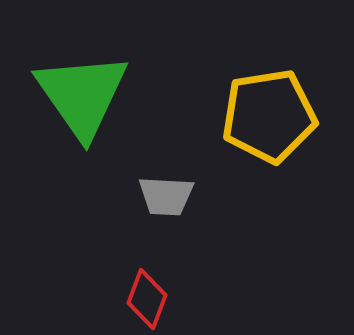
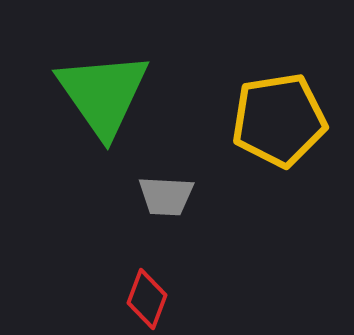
green triangle: moved 21 px right, 1 px up
yellow pentagon: moved 10 px right, 4 px down
